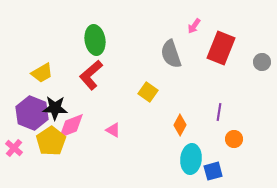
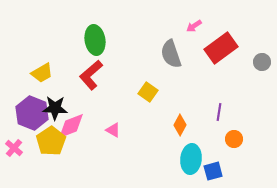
pink arrow: rotated 21 degrees clockwise
red rectangle: rotated 32 degrees clockwise
